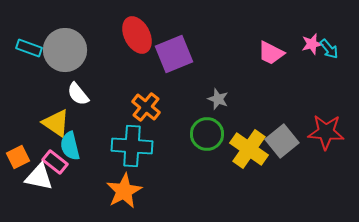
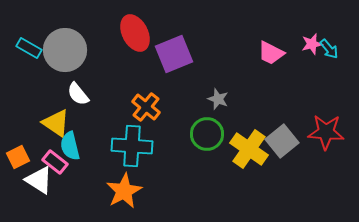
red ellipse: moved 2 px left, 2 px up
cyan rectangle: rotated 10 degrees clockwise
white triangle: moved 3 px down; rotated 20 degrees clockwise
